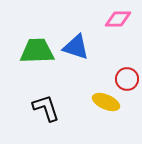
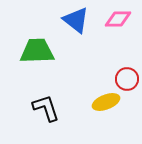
blue triangle: moved 27 px up; rotated 20 degrees clockwise
yellow ellipse: rotated 44 degrees counterclockwise
